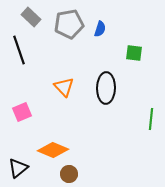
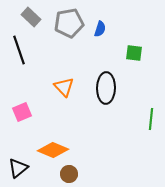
gray pentagon: moved 1 px up
